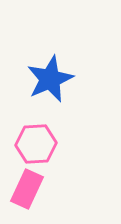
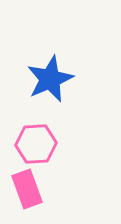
pink rectangle: rotated 45 degrees counterclockwise
